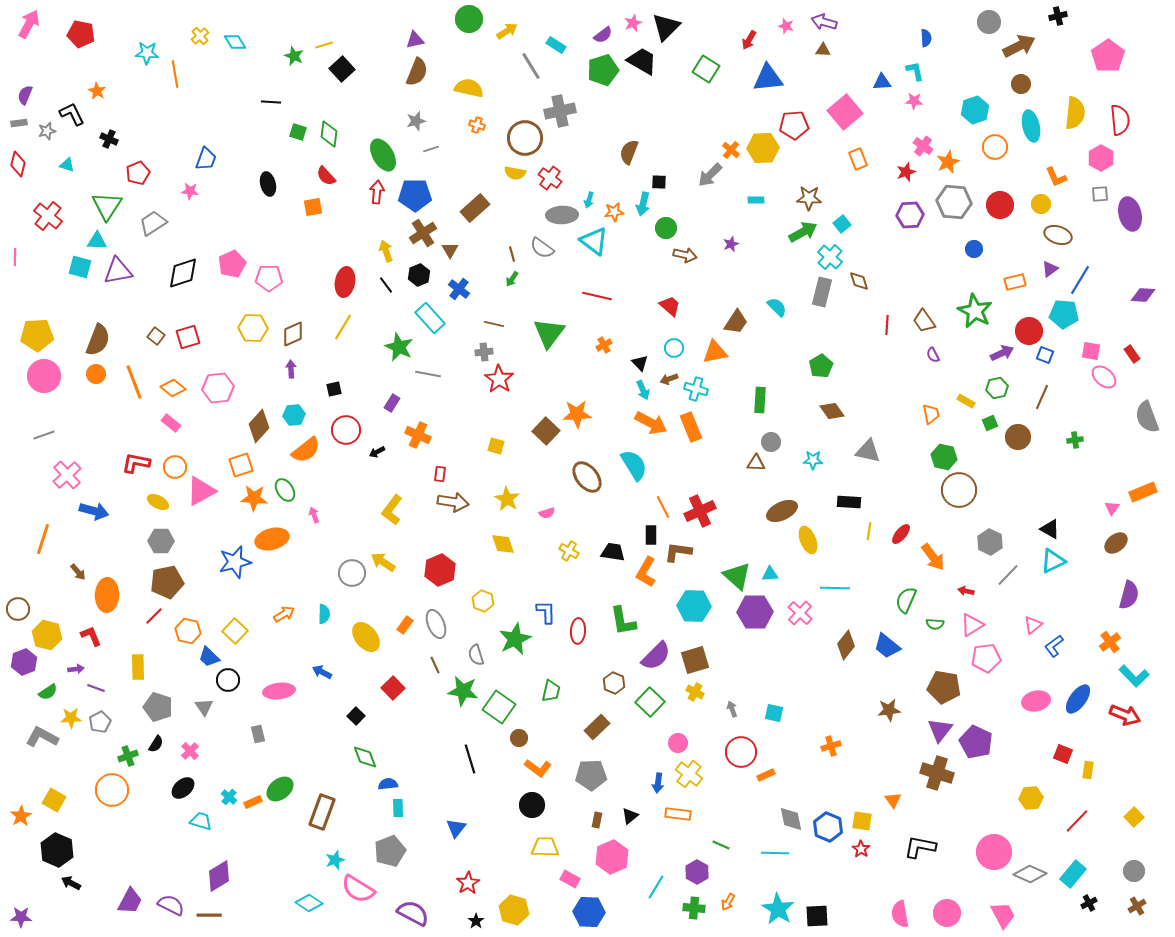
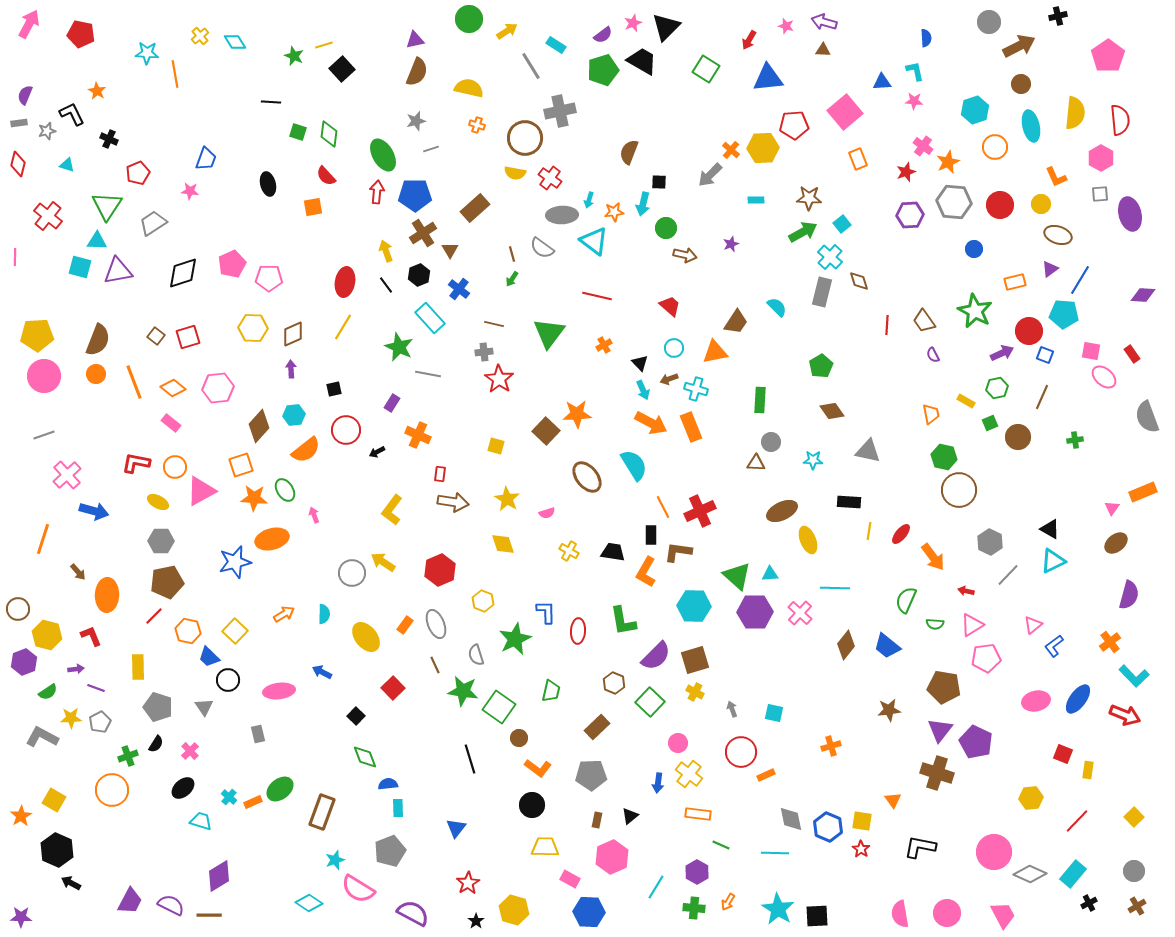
orange rectangle at (678, 814): moved 20 px right
